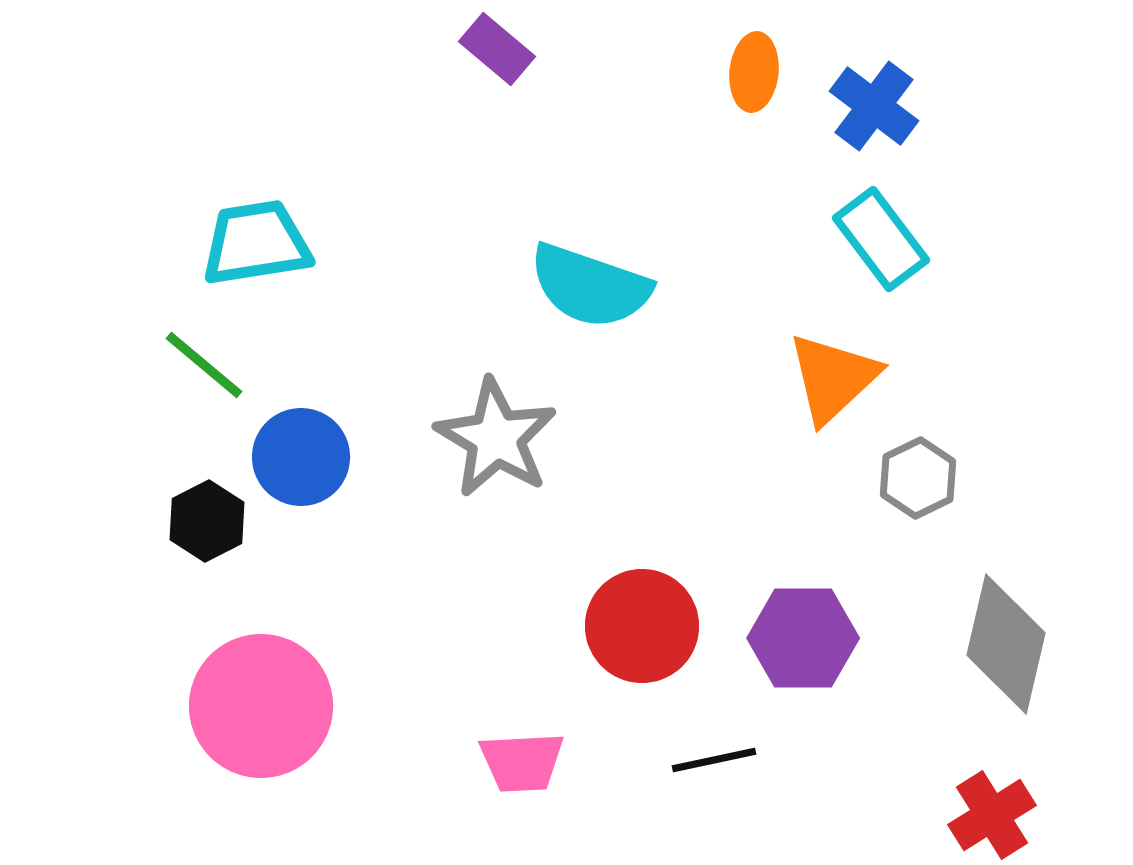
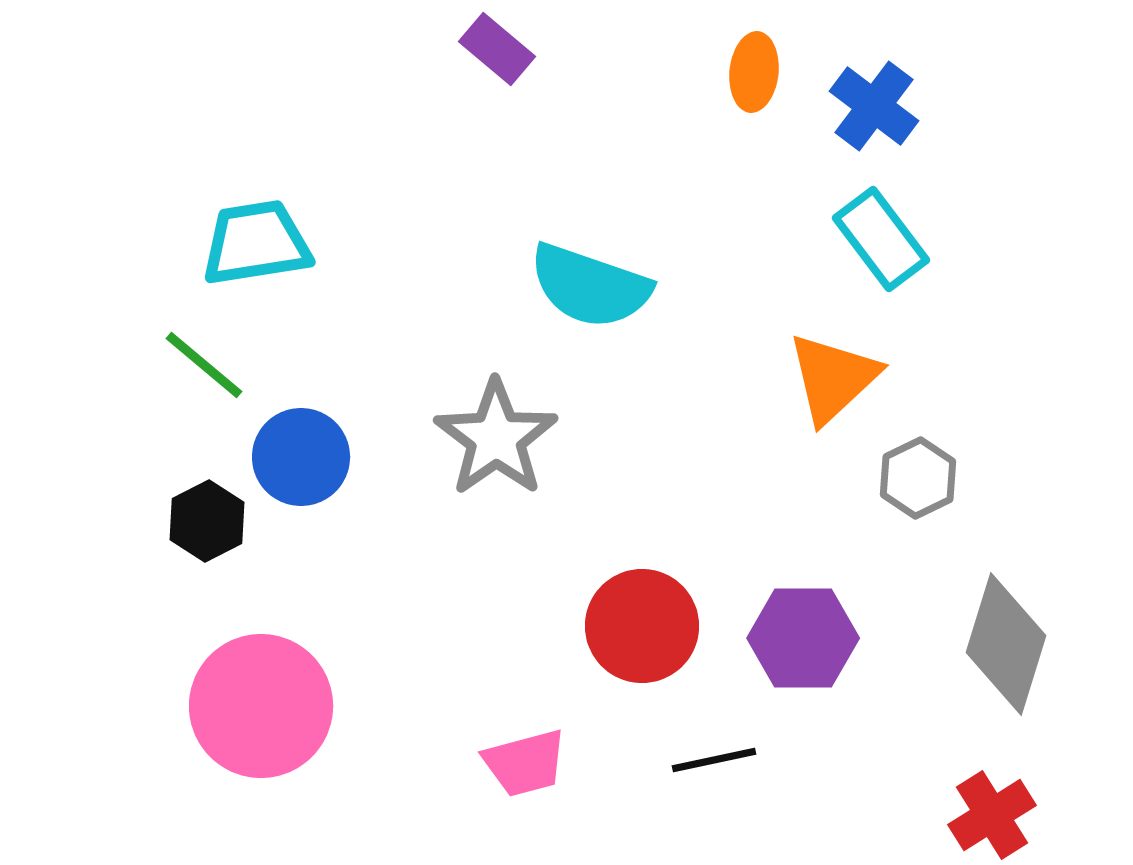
gray star: rotated 6 degrees clockwise
gray diamond: rotated 4 degrees clockwise
pink trapezoid: moved 3 px right, 1 px down; rotated 12 degrees counterclockwise
